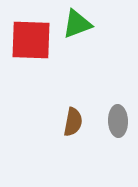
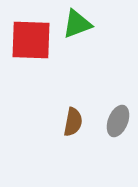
gray ellipse: rotated 24 degrees clockwise
